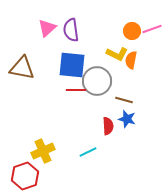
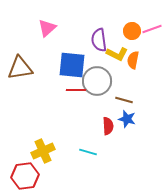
purple semicircle: moved 28 px right, 10 px down
orange semicircle: moved 2 px right
brown triangle: moved 2 px left; rotated 20 degrees counterclockwise
cyan line: rotated 42 degrees clockwise
red hexagon: rotated 12 degrees clockwise
